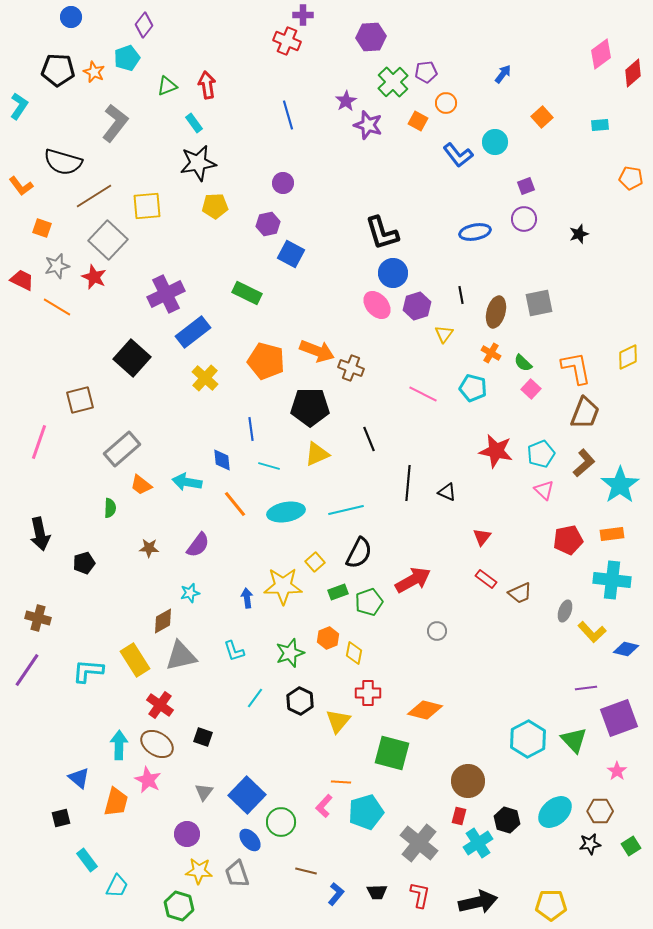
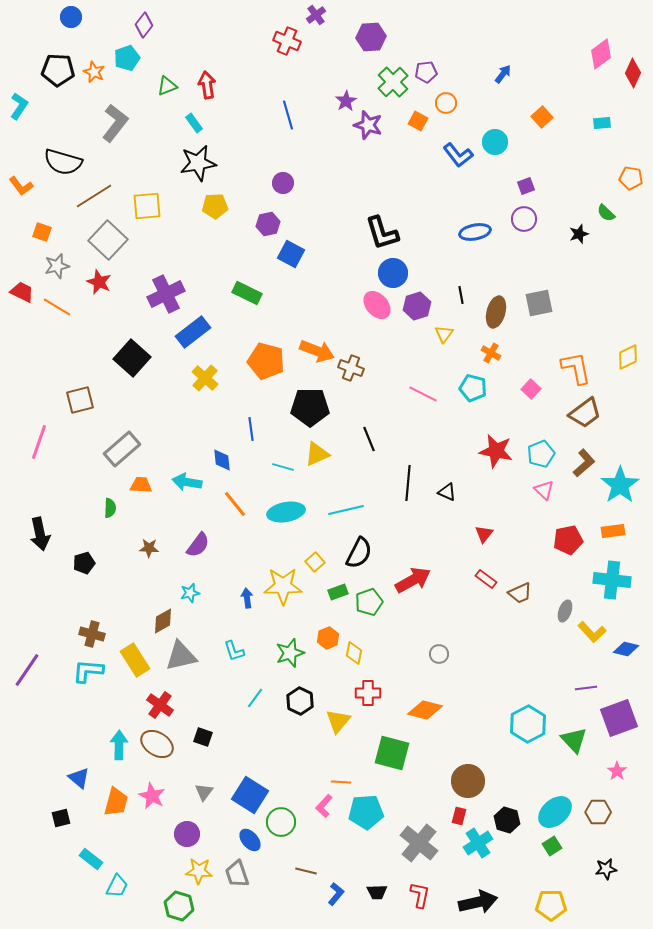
purple cross at (303, 15): moved 13 px right; rotated 36 degrees counterclockwise
red diamond at (633, 73): rotated 24 degrees counterclockwise
cyan rectangle at (600, 125): moved 2 px right, 2 px up
orange square at (42, 228): moved 4 px down
red star at (94, 277): moved 5 px right, 5 px down
red trapezoid at (22, 280): moved 12 px down
green semicircle at (523, 363): moved 83 px right, 150 px up
brown trapezoid at (585, 413): rotated 32 degrees clockwise
cyan line at (269, 466): moved 14 px right, 1 px down
orange trapezoid at (141, 485): rotated 145 degrees clockwise
orange rectangle at (612, 534): moved 1 px right, 3 px up
red triangle at (482, 537): moved 2 px right, 3 px up
brown cross at (38, 618): moved 54 px right, 16 px down
gray circle at (437, 631): moved 2 px right, 23 px down
cyan hexagon at (528, 739): moved 15 px up
pink star at (148, 780): moved 4 px right, 16 px down
blue square at (247, 795): moved 3 px right; rotated 12 degrees counterclockwise
brown hexagon at (600, 811): moved 2 px left, 1 px down
cyan pentagon at (366, 812): rotated 12 degrees clockwise
black star at (590, 844): moved 16 px right, 25 px down
green square at (631, 846): moved 79 px left
cyan rectangle at (87, 860): moved 4 px right, 1 px up; rotated 15 degrees counterclockwise
